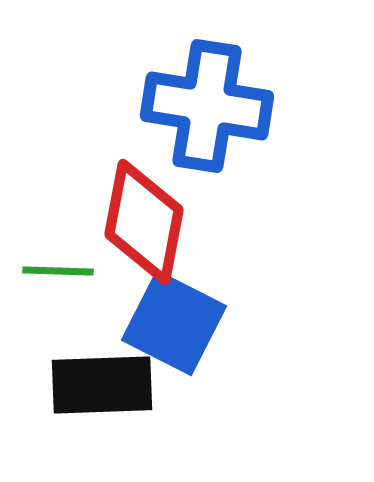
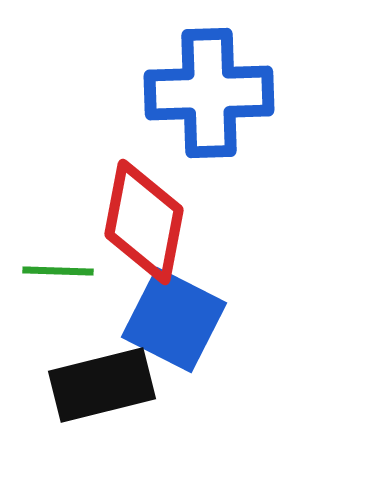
blue cross: moved 2 px right, 13 px up; rotated 11 degrees counterclockwise
blue square: moved 3 px up
black rectangle: rotated 12 degrees counterclockwise
